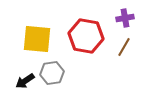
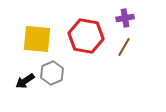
gray hexagon: rotated 15 degrees counterclockwise
